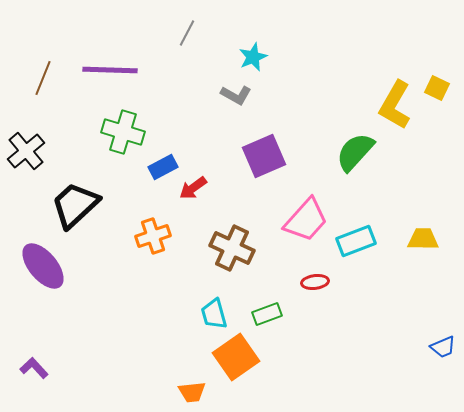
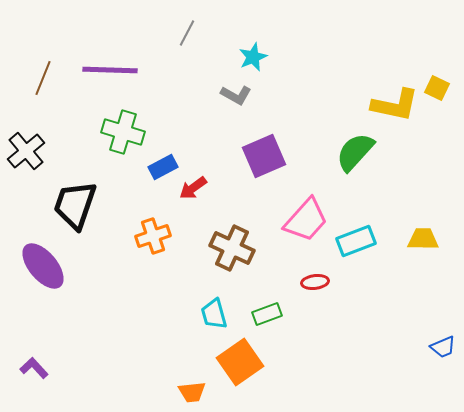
yellow L-shape: rotated 108 degrees counterclockwise
black trapezoid: rotated 28 degrees counterclockwise
orange square: moved 4 px right, 5 px down
